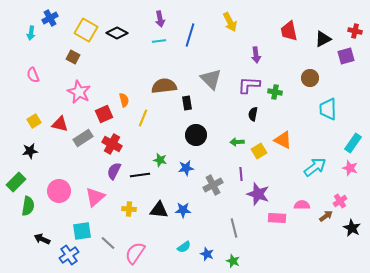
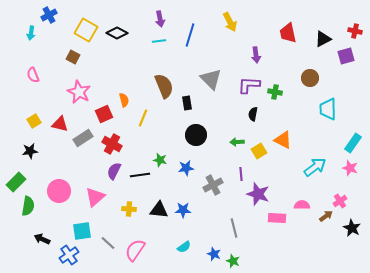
blue cross at (50, 18): moved 1 px left, 3 px up
red trapezoid at (289, 31): moved 1 px left, 2 px down
brown semicircle at (164, 86): rotated 75 degrees clockwise
pink semicircle at (135, 253): moved 3 px up
blue star at (207, 254): moved 7 px right
